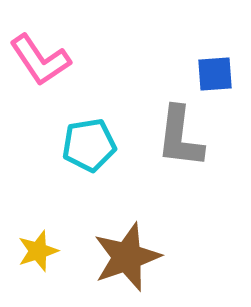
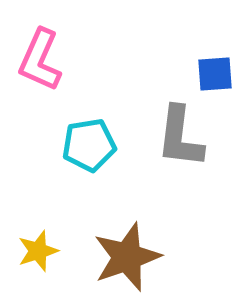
pink L-shape: rotated 58 degrees clockwise
